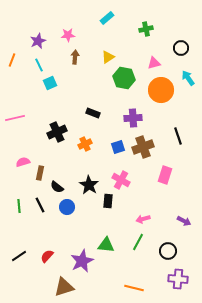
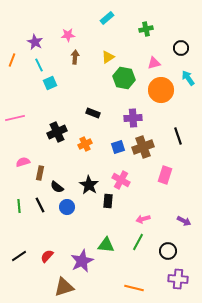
purple star at (38, 41): moved 3 px left, 1 px down; rotated 21 degrees counterclockwise
